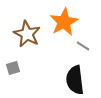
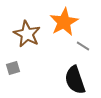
black semicircle: rotated 12 degrees counterclockwise
